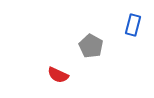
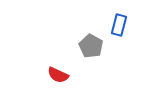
blue rectangle: moved 14 px left
